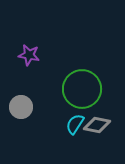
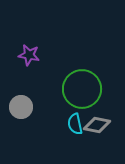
cyan semicircle: rotated 45 degrees counterclockwise
